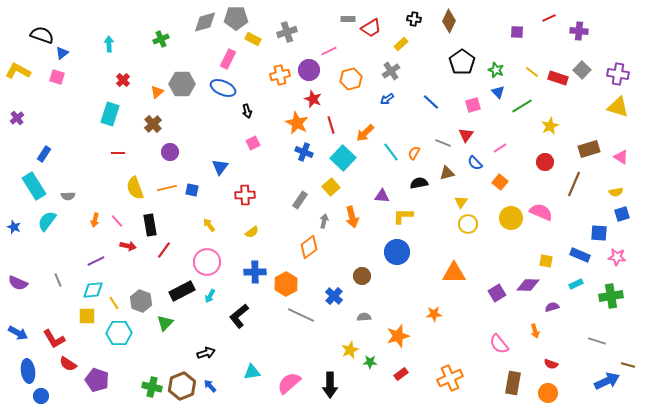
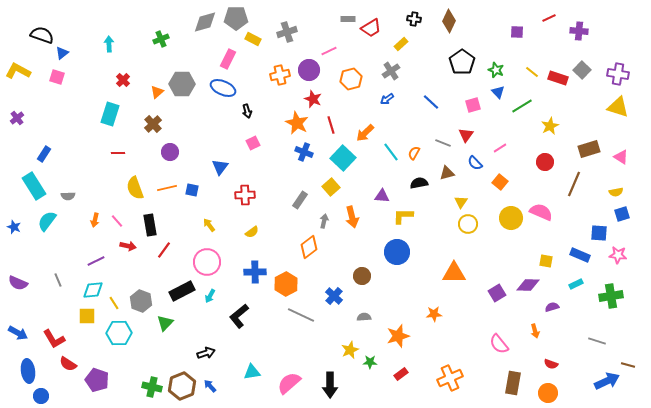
pink star at (617, 257): moved 1 px right, 2 px up
